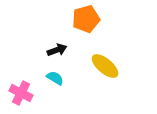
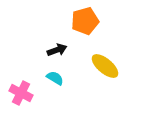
orange pentagon: moved 1 px left, 2 px down
